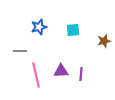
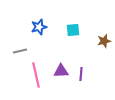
gray line: rotated 16 degrees counterclockwise
